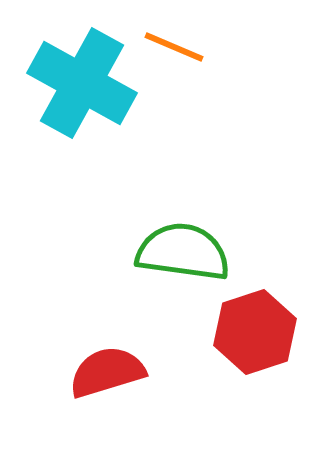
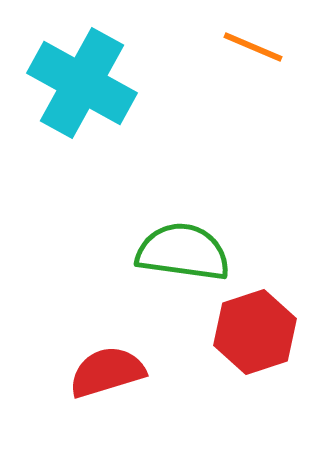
orange line: moved 79 px right
